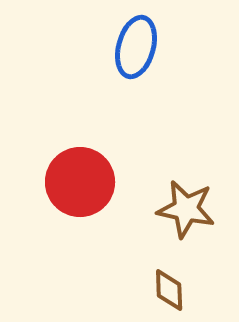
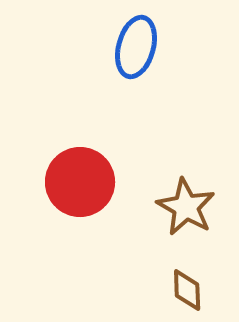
brown star: moved 2 px up; rotated 18 degrees clockwise
brown diamond: moved 18 px right
